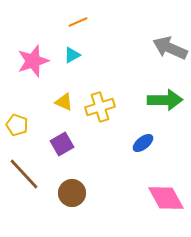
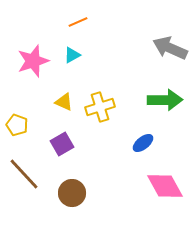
pink diamond: moved 1 px left, 12 px up
